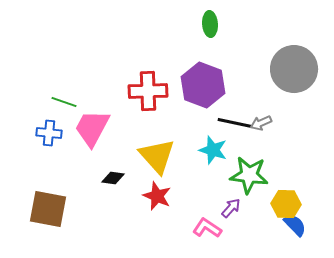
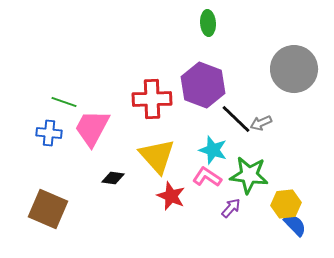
green ellipse: moved 2 px left, 1 px up
red cross: moved 4 px right, 8 px down
black line: moved 1 px right, 4 px up; rotated 32 degrees clockwise
red star: moved 14 px right
yellow hexagon: rotated 8 degrees counterclockwise
brown square: rotated 12 degrees clockwise
pink L-shape: moved 51 px up
